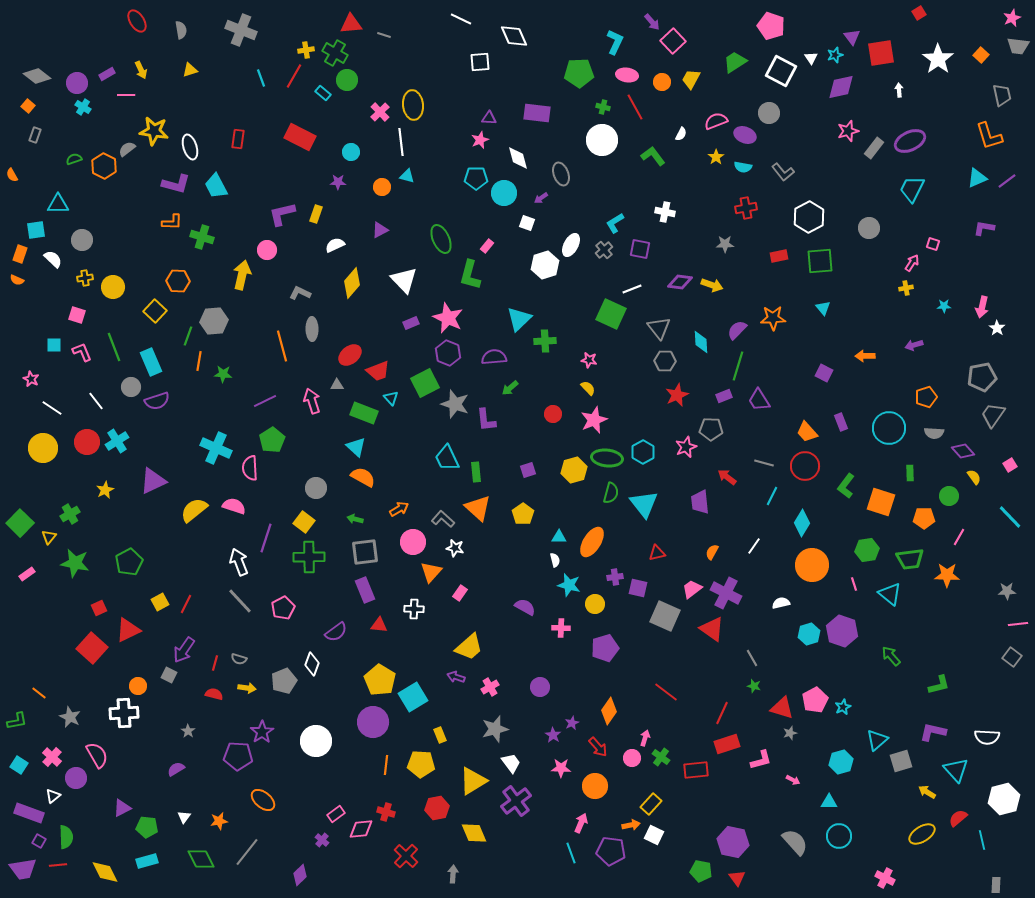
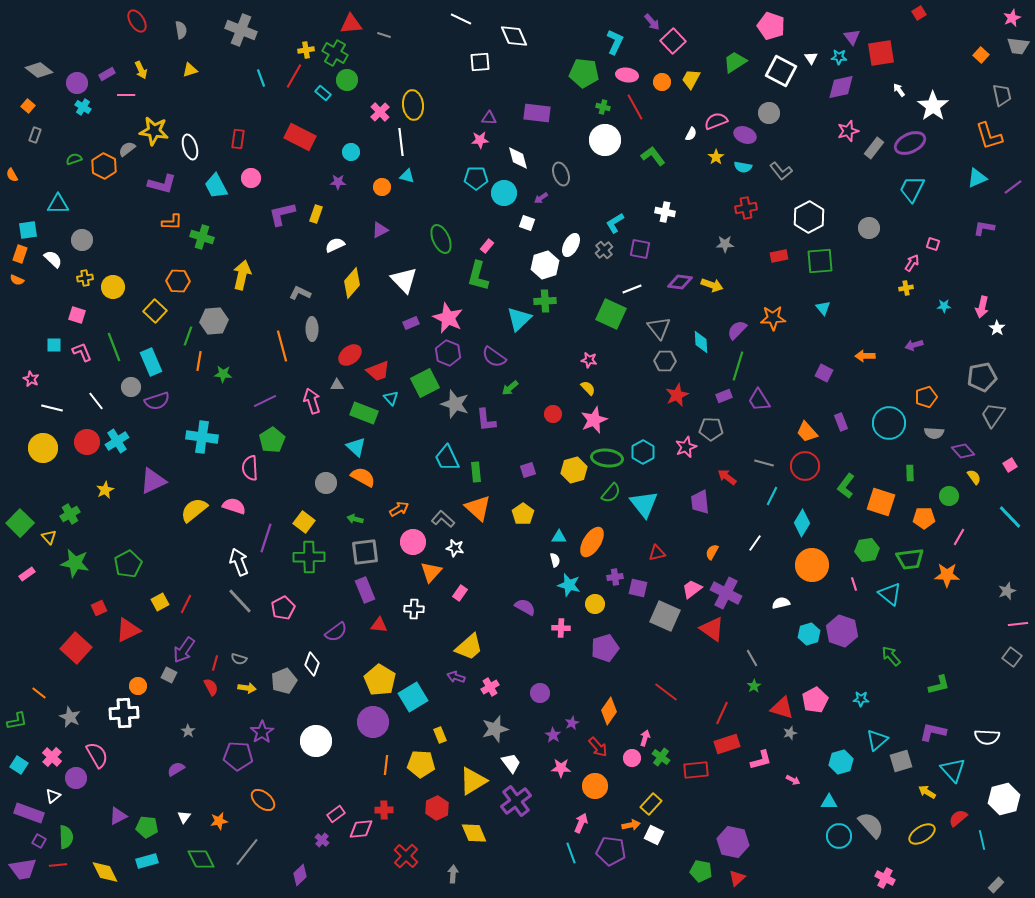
cyan star at (835, 55): moved 4 px right, 2 px down; rotated 21 degrees clockwise
white star at (938, 59): moved 5 px left, 47 px down
green pentagon at (579, 73): moved 5 px right; rotated 8 degrees clockwise
gray diamond at (37, 76): moved 2 px right, 6 px up
white arrow at (899, 90): rotated 32 degrees counterclockwise
white semicircle at (681, 134): moved 10 px right
pink star at (480, 140): rotated 18 degrees clockwise
white circle at (602, 140): moved 3 px right
purple ellipse at (910, 141): moved 2 px down
gray L-shape at (783, 172): moved 2 px left, 1 px up
purple line at (1007, 181): moved 6 px right, 6 px down
purple L-shape at (176, 184): moved 14 px left
cyan square at (36, 230): moved 8 px left
pink circle at (267, 250): moved 16 px left, 72 px up
green L-shape at (470, 275): moved 8 px right, 1 px down
green cross at (545, 341): moved 40 px up
purple semicircle at (494, 357): rotated 140 degrees counterclockwise
white line at (52, 408): rotated 20 degrees counterclockwise
cyan circle at (889, 428): moved 5 px up
cyan cross at (216, 448): moved 14 px left, 11 px up; rotated 16 degrees counterclockwise
gray circle at (316, 488): moved 10 px right, 5 px up
green semicircle at (611, 493): rotated 25 degrees clockwise
yellow triangle at (49, 537): rotated 21 degrees counterclockwise
white line at (754, 546): moved 1 px right, 3 px up
green pentagon at (129, 562): moved 1 px left, 2 px down
gray star at (1007, 591): rotated 18 degrees counterclockwise
red square at (92, 648): moved 16 px left
green star at (754, 686): rotated 24 degrees clockwise
purple circle at (540, 687): moved 6 px down
red semicircle at (214, 694): moved 3 px left, 7 px up; rotated 48 degrees clockwise
cyan star at (843, 707): moved 18 px right, 8 px up; rotated 28 degrees clockwise
cyan triangle at (956, 770): moved 3 px left
purple triangle at (122, 808): moved 4 px left, 8 px down
red hexagon at (437, 808): rotated 15 degrees counterclockwise
red cross at (386, 812): moved 2 px left, 2 px up; rotated 18 degrees counterclockwise
gray semicircle at (795, 842): moved 76 px right, 17 px up
red triangle at (737, 878): rotated 24 degrees clockwise
gray rectangle at (996, 885): rotated 42 degrees clockwise
